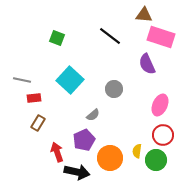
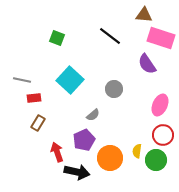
pink rectangle: moved 1 px down
purple semicircle: rotated 10 degrees counterclockwise
